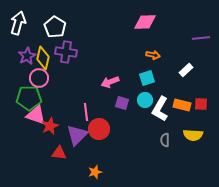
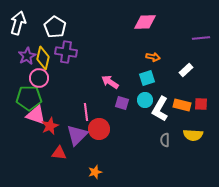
orange arrow: moved 2 px down
pink arrow: rotated 54 degrees clockwise
